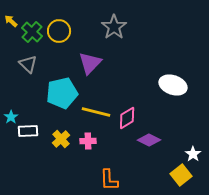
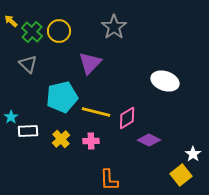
white ellipse: moved 8 px left, 4 px up
cyan pentagon: moved 4 px down
pink cross: moved 3 px right
